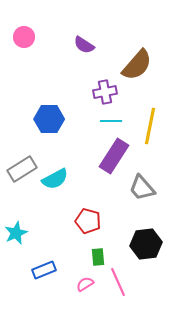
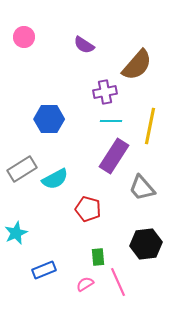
red pentagon: moved 12 px up
